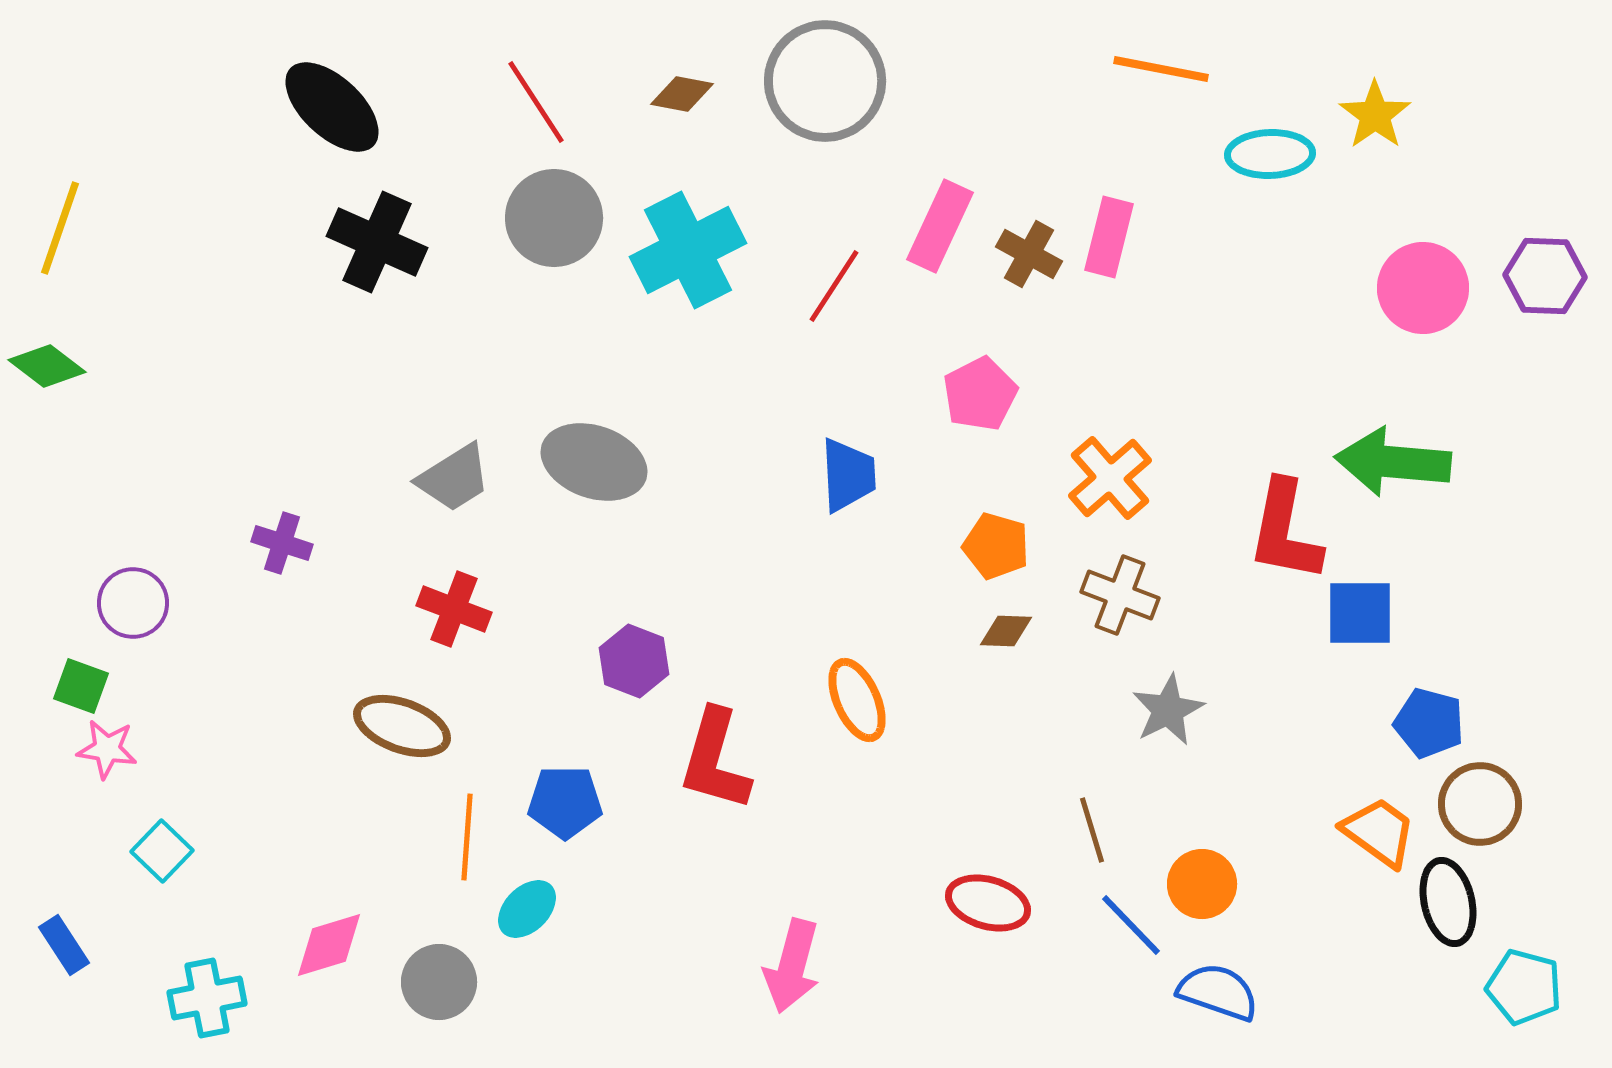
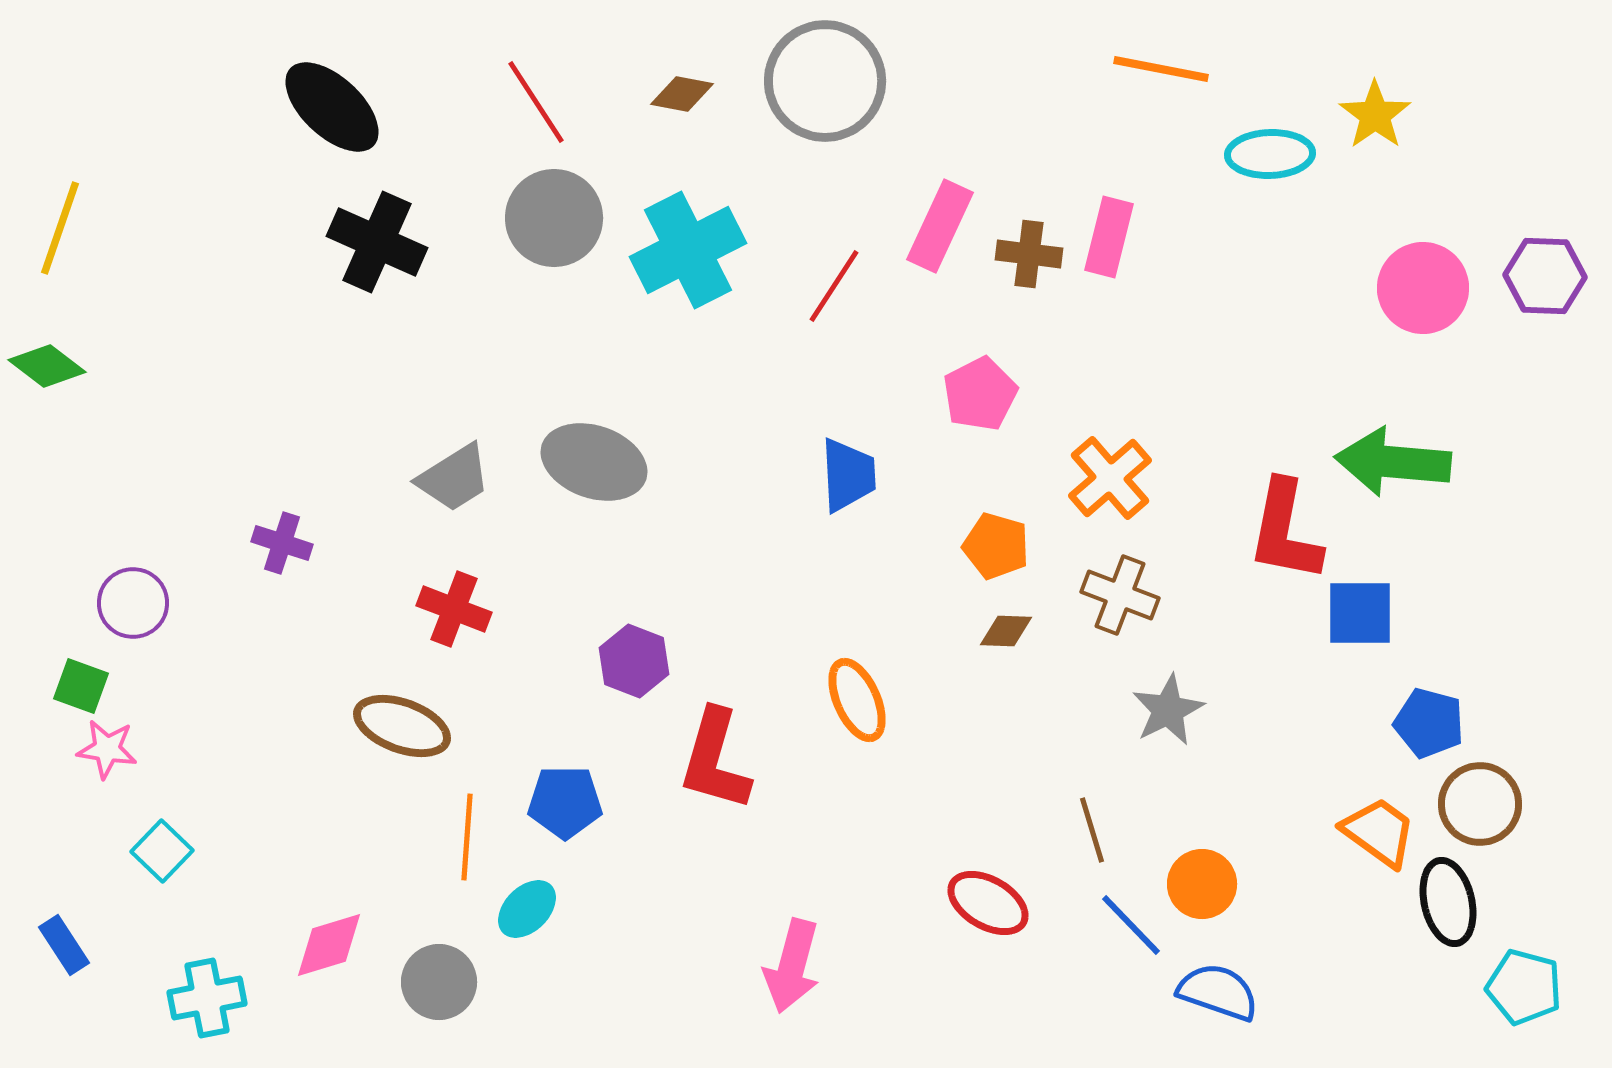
brown cross at (1029, 254): rotated 22 degrees counterclockwise
red ellipse at (988, 903): rotated 14 degrees clockwise
